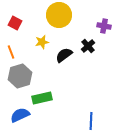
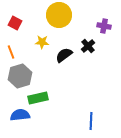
yellow star: rotated 16 degrees clockwise
green rectangle: moved 4 px left
blue semicircle: rotated 18 degrees clockwise
